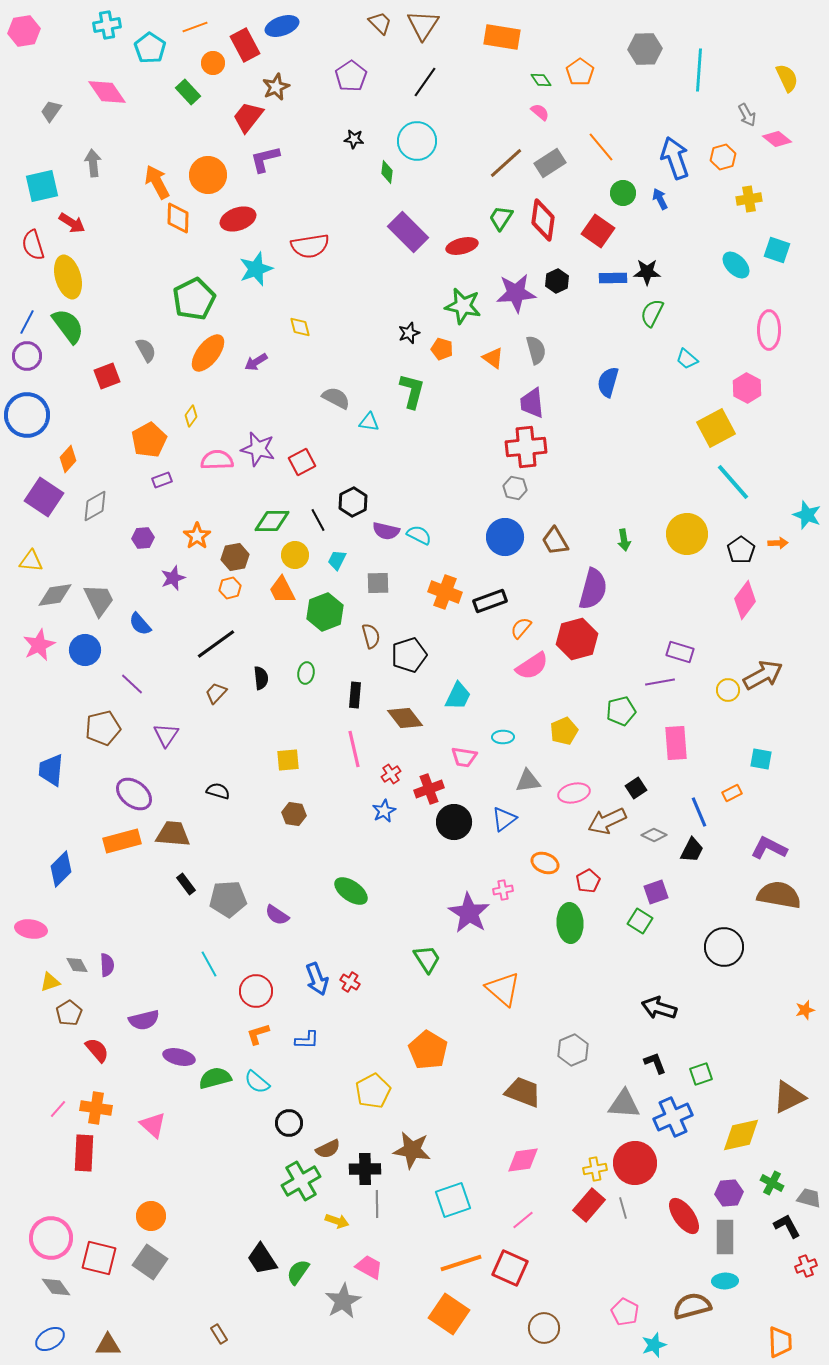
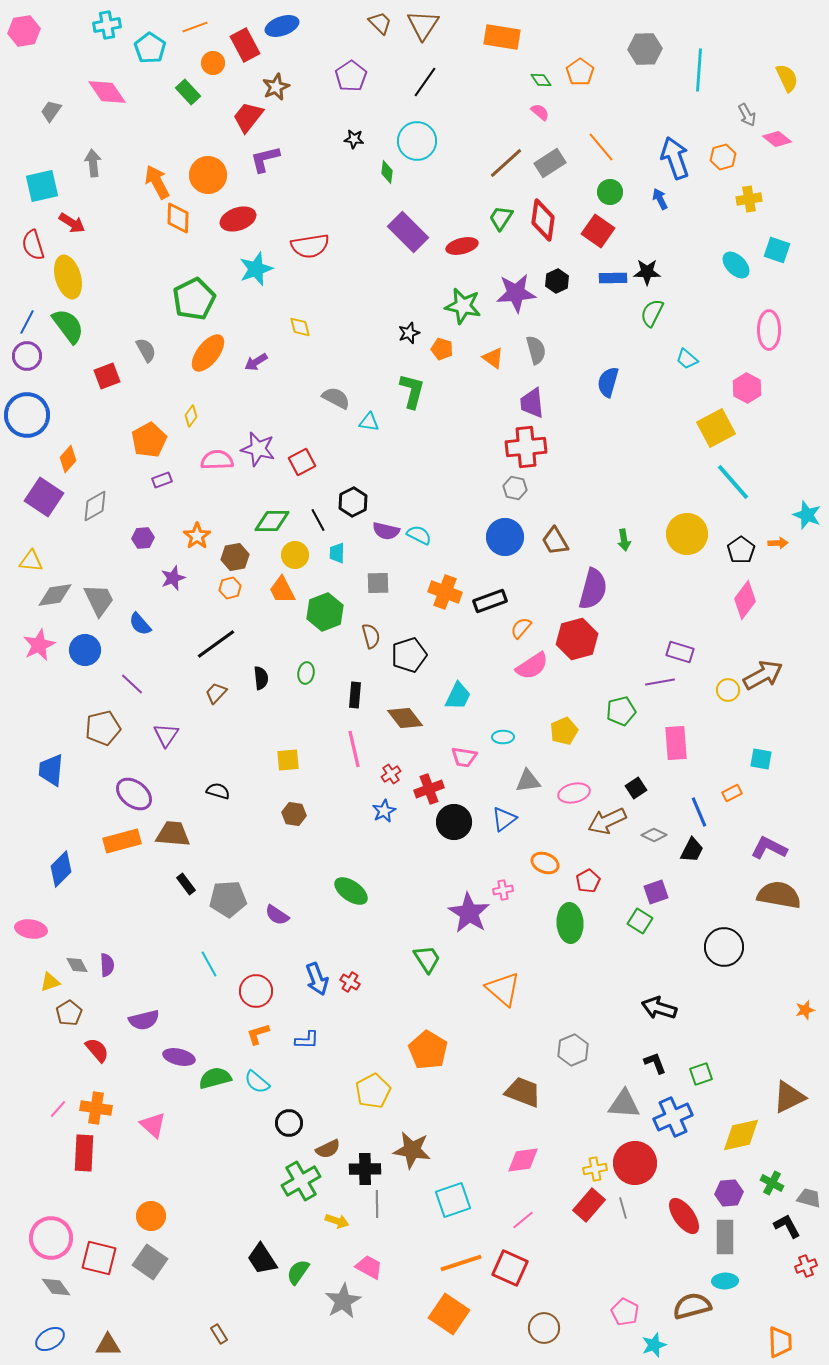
green circle at (623, 193): moved 13 px left, 1 px up
cyan trapezoid at (337, 560): moved 7 px up; rotated 25 degrees counterclockwise
